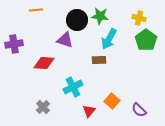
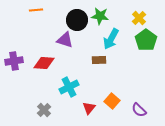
yellow cross: rotated 32 degrees clockwise
cyan arrow: moved 2 px right
purple cross: moved 17 px down
cyan cross: moved 4 px left
gray cross: moved 1 px right, 3 px down
red triangle: moved 3 px up
